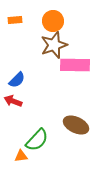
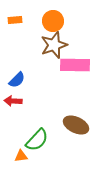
red arrow: rotated 18 degrees counterclockwise
